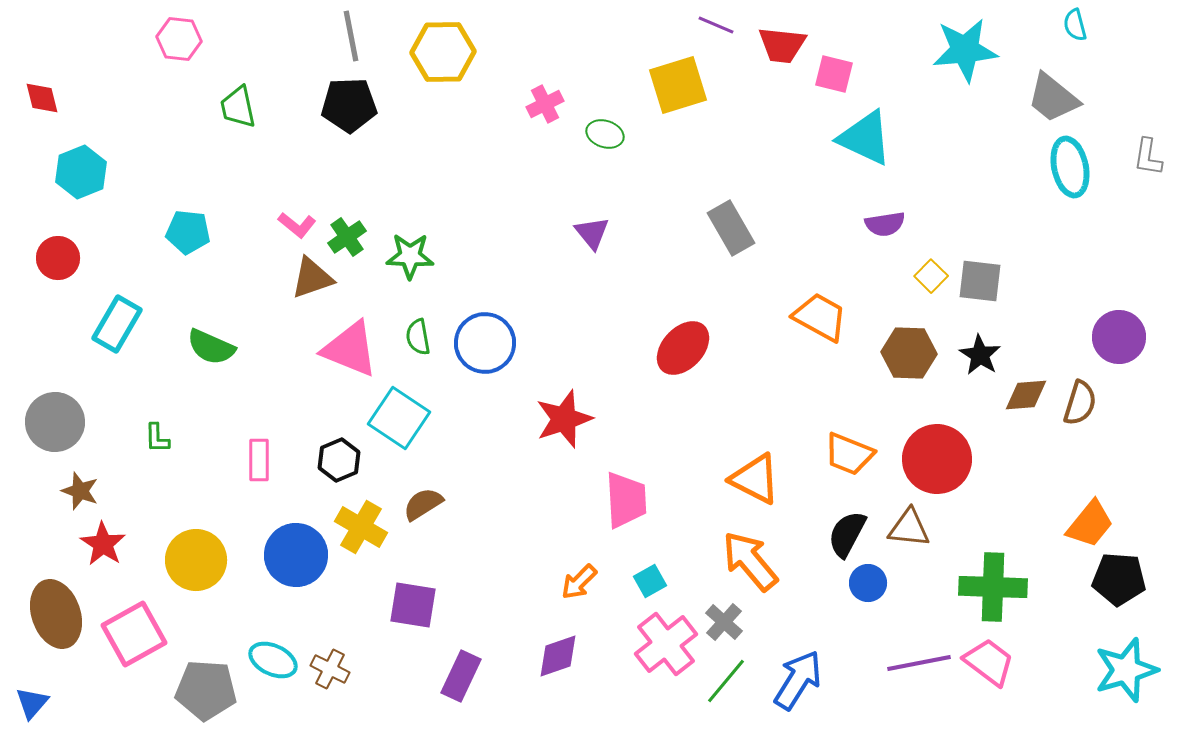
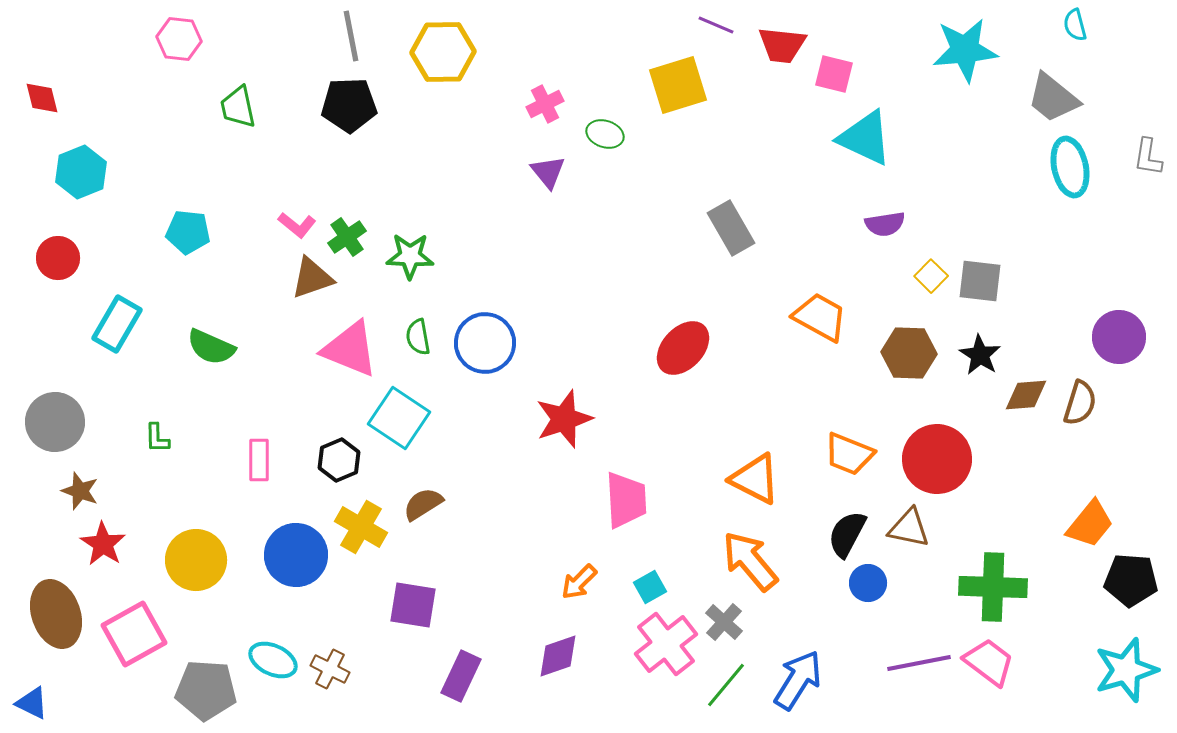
purple triangle at (592, 233): moved 44 px left, 61 px up
brown triangle at (909, 528): rotated 6 degrees clockwise
black pentagon at (1119, 579): moved 12 px right, 1 px down
cyan square at (650, 581): moved 6 px down
green line at (726, 681): moved 4 px down
blue triangle at (32, 703): rotated 45 degrees counterclockwise
